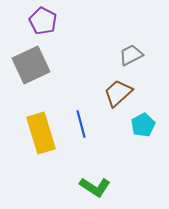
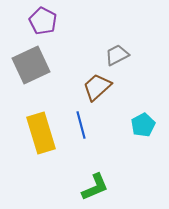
gray trapezoid: moved 14 px left
brown trapezoid: moved 21 px left, 6 px up
blue line: moved 1 px down
green L-shape: rotated 56 degrees counterclockwise
